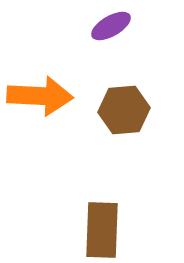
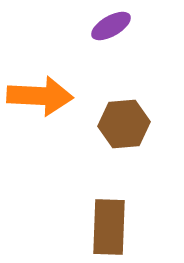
brown hexagon: moved 14 px down
brown rectangle: moved 7 px right, 3 px up
